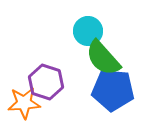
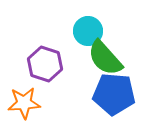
green semicircle: moved 2 px right
purple hexagon: moved 1 px left, 18 px up
blue pentagon: moved 1 px right, 4 px down
